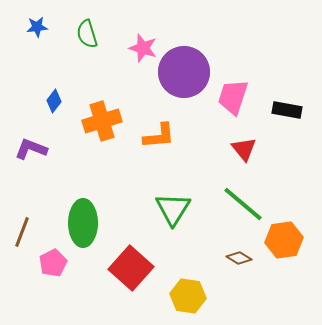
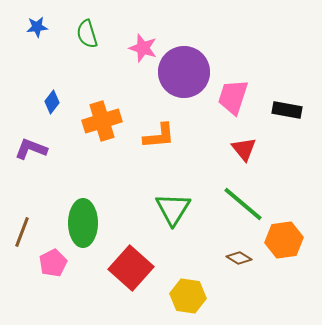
blue diamond: moved 2 px left, 1 px down
